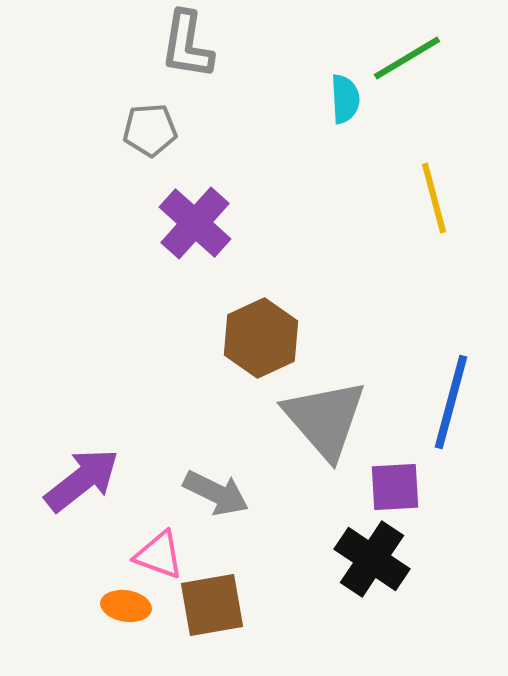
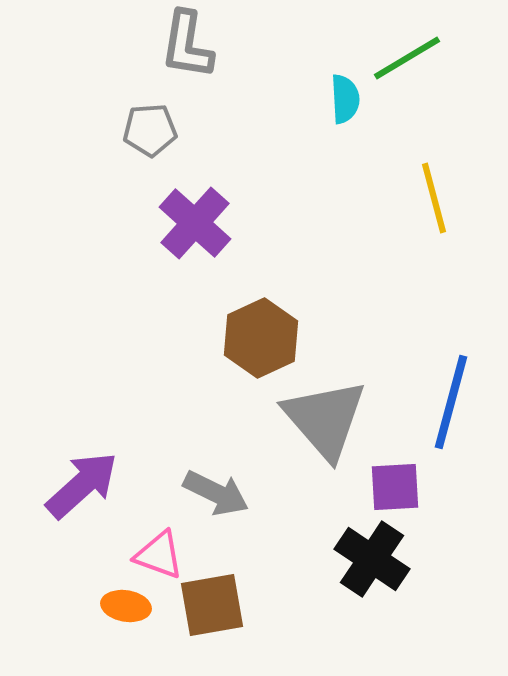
purple arrow: moved 5 px down; rotated 4 degrees counterclockwise
